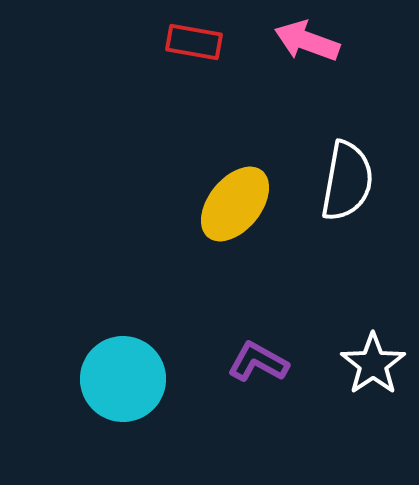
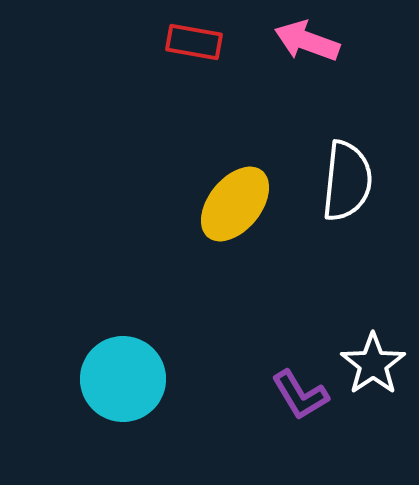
white semicircle: rotated 4 degrees counterclockwise
purple L-shape: moved 42 px right, 33 px down; rotated 150 degrees counterclockwise
